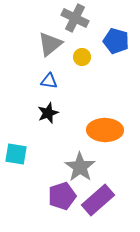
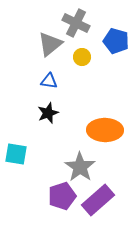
gray cross: moved 1 px right, 5 px down
